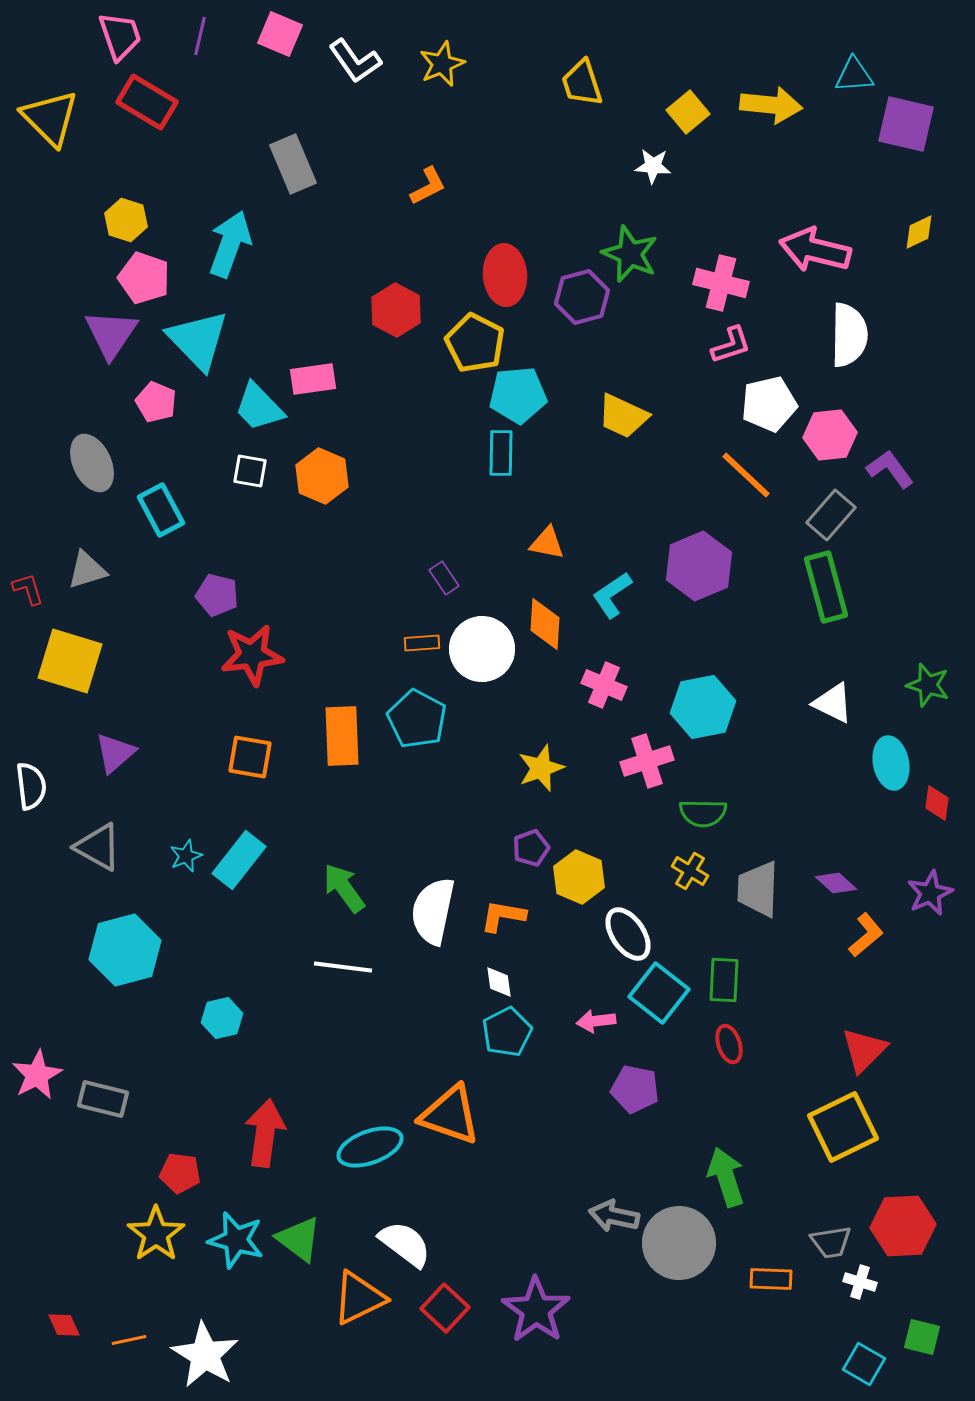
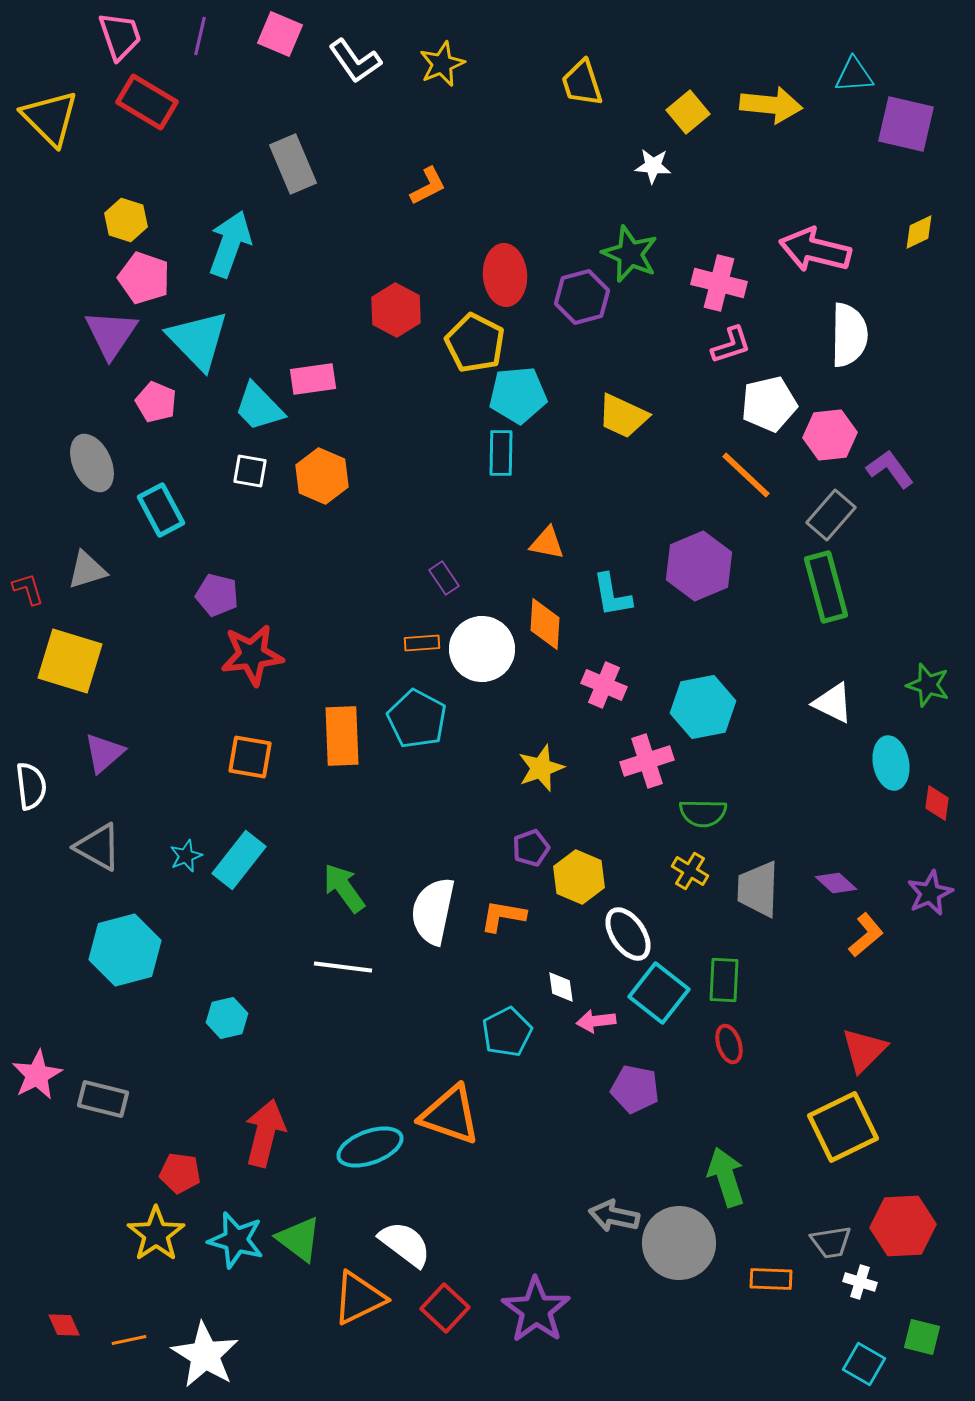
pink cross at (721, 283): moved 2 px left
cyan L-shape at (612, 595): rotated 66 degrees counterclockwise
purple triangle at (115, 753): moved 11 px left
white diamond at (499, 982): moved 62 px right, 5 px down
cyan hexagon at (222, 1018): moved 5 px right
red arrow at (265, 1133): rotated 6 degrees clockwise
